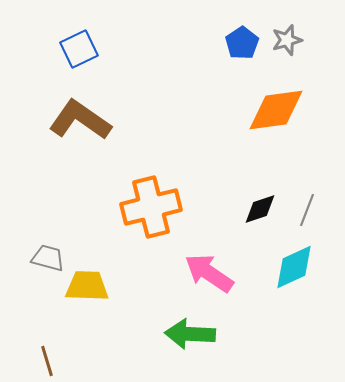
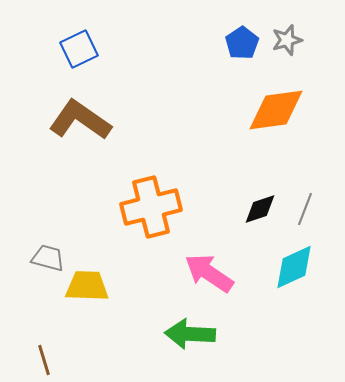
gray line: moved 2 px left, 1 px up
brown line: moved 3 px left, 1 px up
